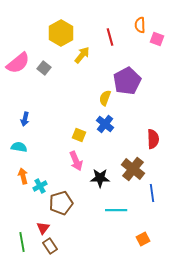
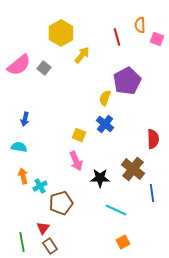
red line: moved 7 px right
pink semicircle: moved 1 px right, 2 px down
cyan line: rotated 25 degrees clockwise
orange square: moved 20 px left, 3 px down
